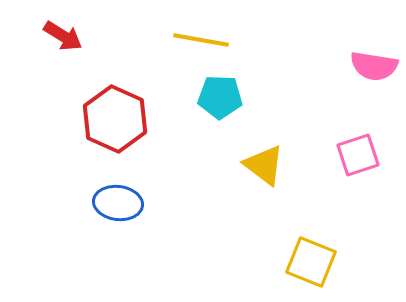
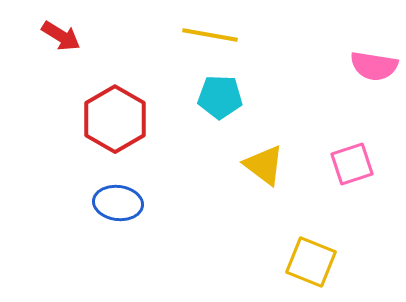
red arrow: moved 2 px left
yellow line: moved 9 px right, 5 px up
red hexagon: rotated 6 degrees clockwise
pink square: moved 6 px left, 9 px down
